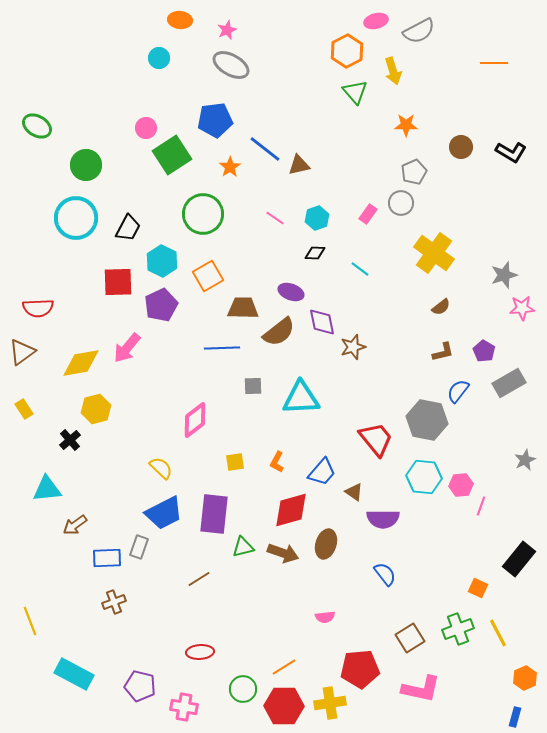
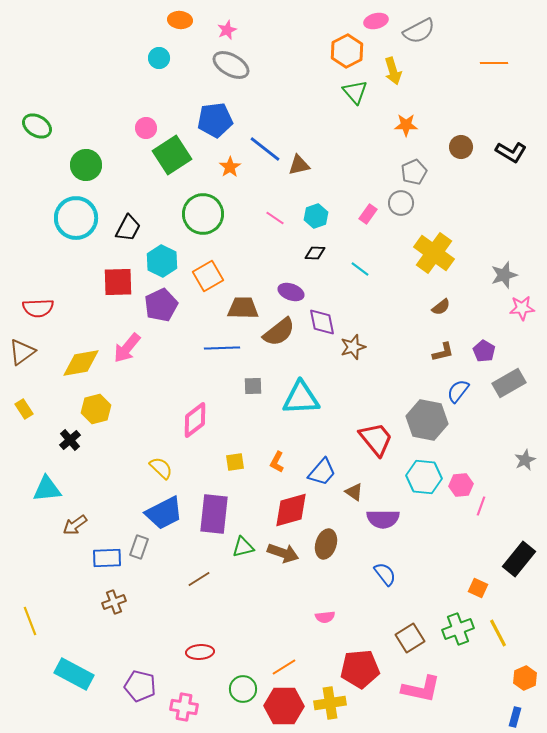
cyan hexagon at (317, 218): moved 1 px left, 2 px up
